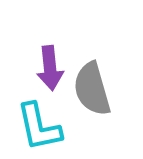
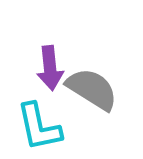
gray semicircle: rotated 138 degrees clockwise
